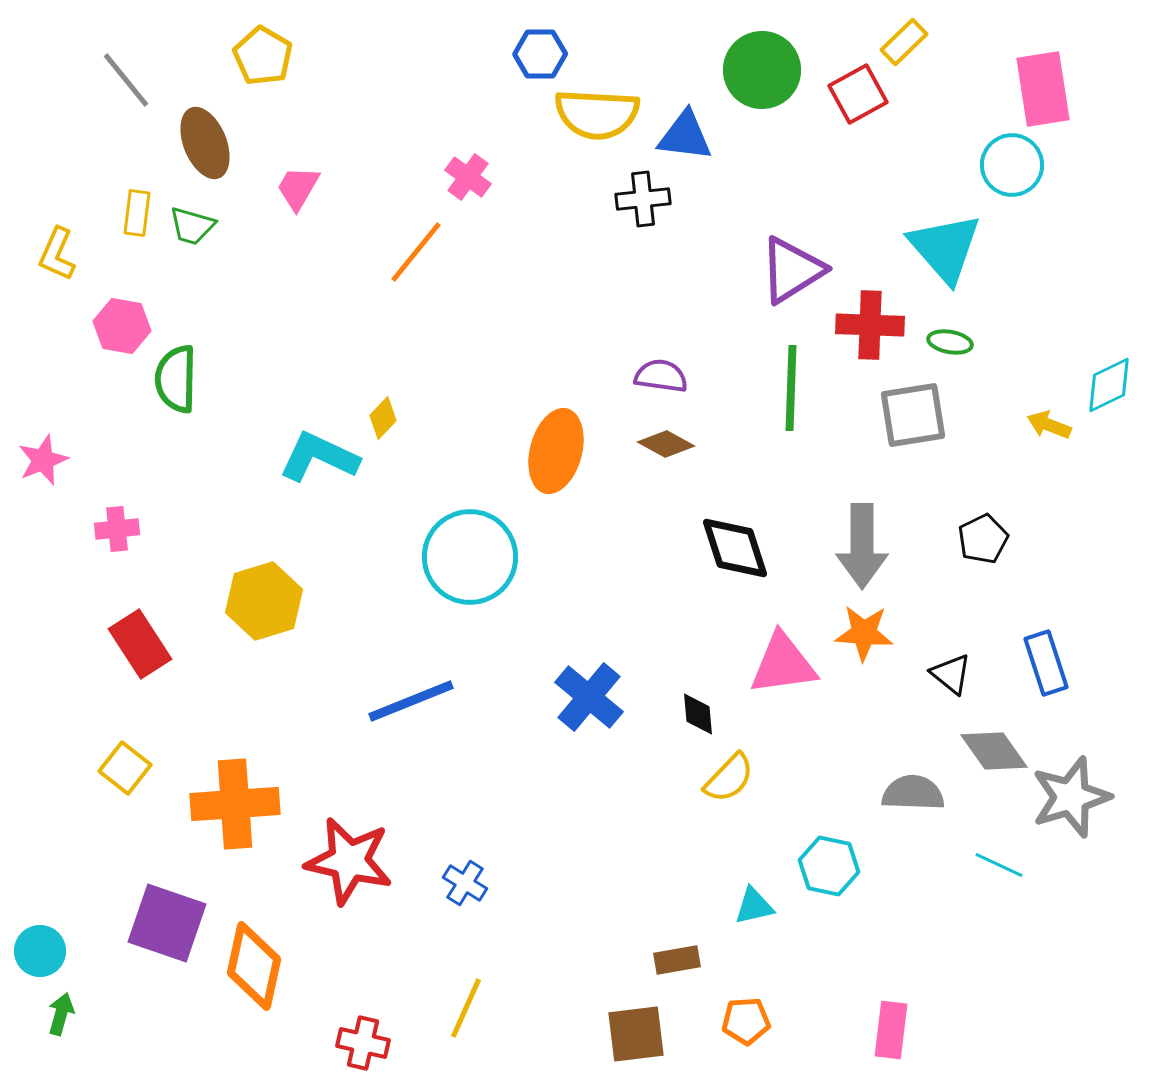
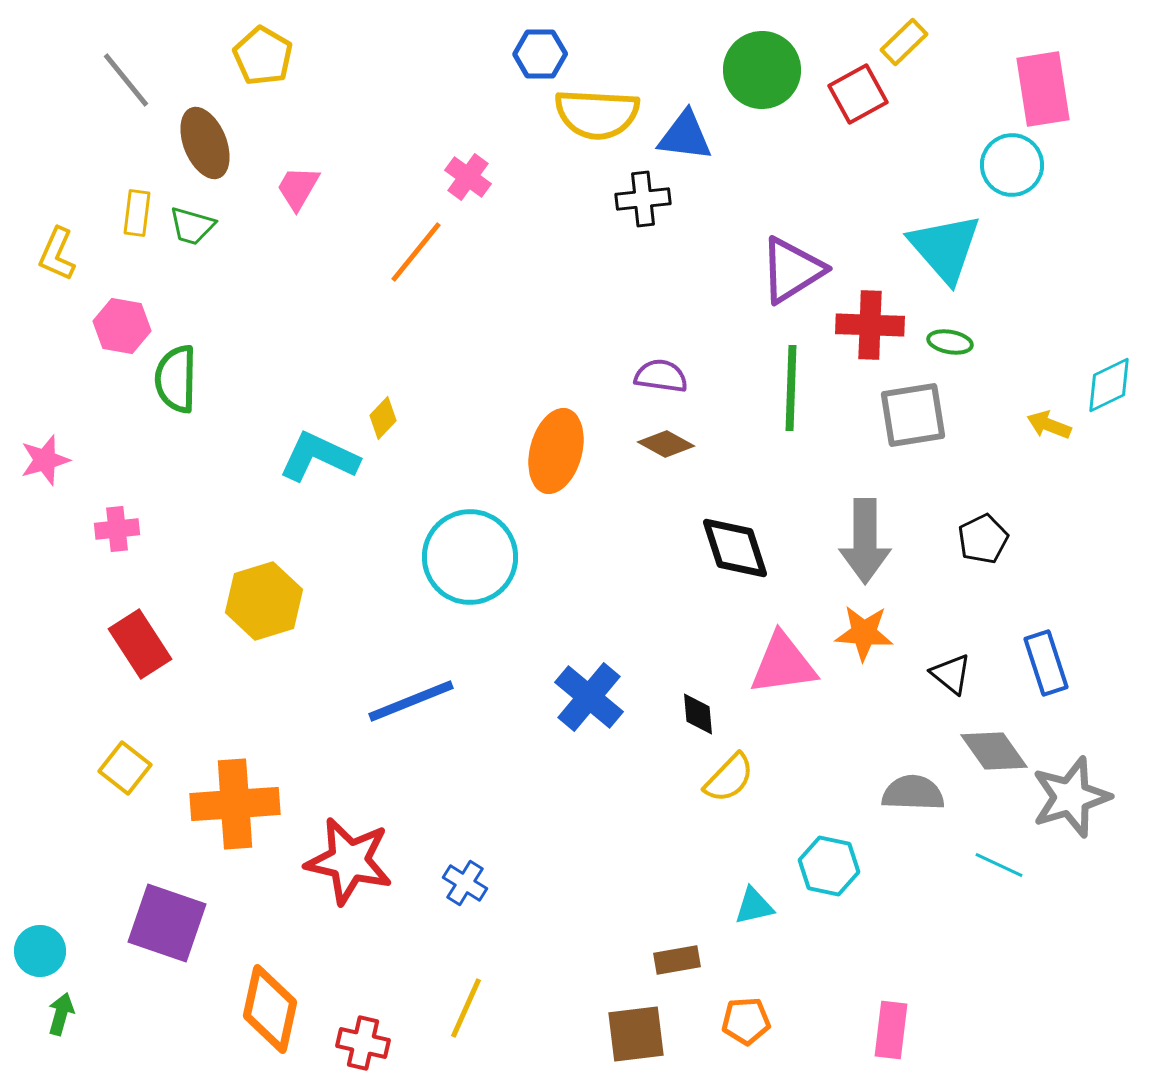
pink star at (43, 460): moved 2 px right; rotated 6 degrees clockwise
gray arrow at (862, 546): moved 3 px right, 5 px up
orange diamond at (254, 966): moved 16 px right, 43 px down
